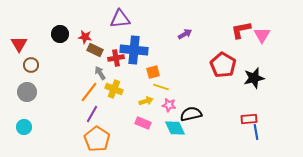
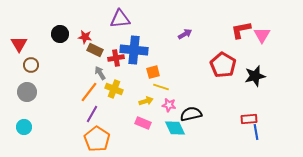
black star: moved 1 px right, 2 px up
